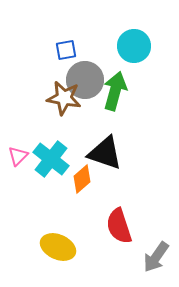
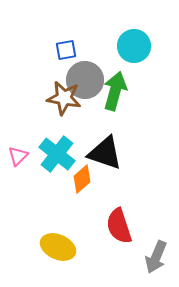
cyan cross: moved 6 px right, 5 px up
gray arrow: rotated 12 degrees counterclockwise
